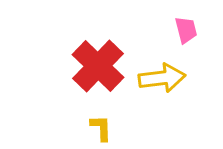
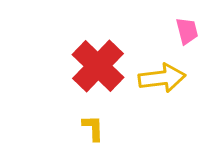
pink trapezoid: moved 1 px right, 1 px down
yellow L-shape: moved 8 px left
